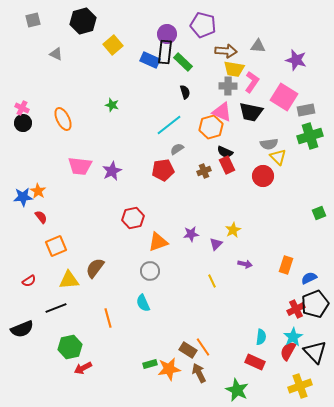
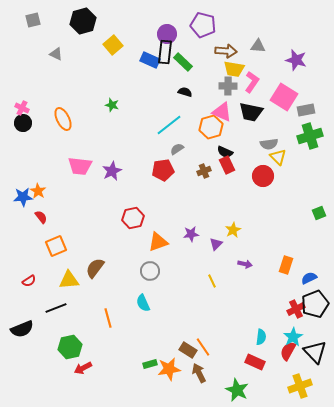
black semicircle at (185, 92): rotated 56 degrees counterclockwise
